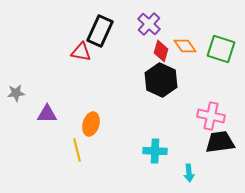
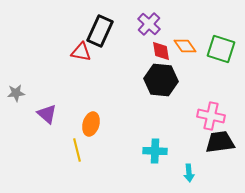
red diamond: rotated 25 degrees counterclockwise
black hexagon: rotated 20 degrees counterclockwise
purple triangle: rotated 40 degrees clockwise
